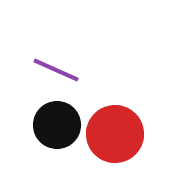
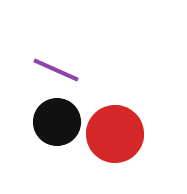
black circle: moved 3 px up
